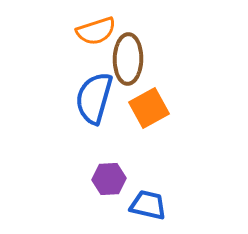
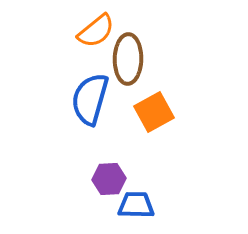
orange semicircle: rotated 21 degrees counterclockwise
blue semicircle: moved 4 px left, 1 px down
orange square: moved 5 px right, 4 px down
blue trapezoid: moved 12 px left; rotated 12 degrees counterclockwise
